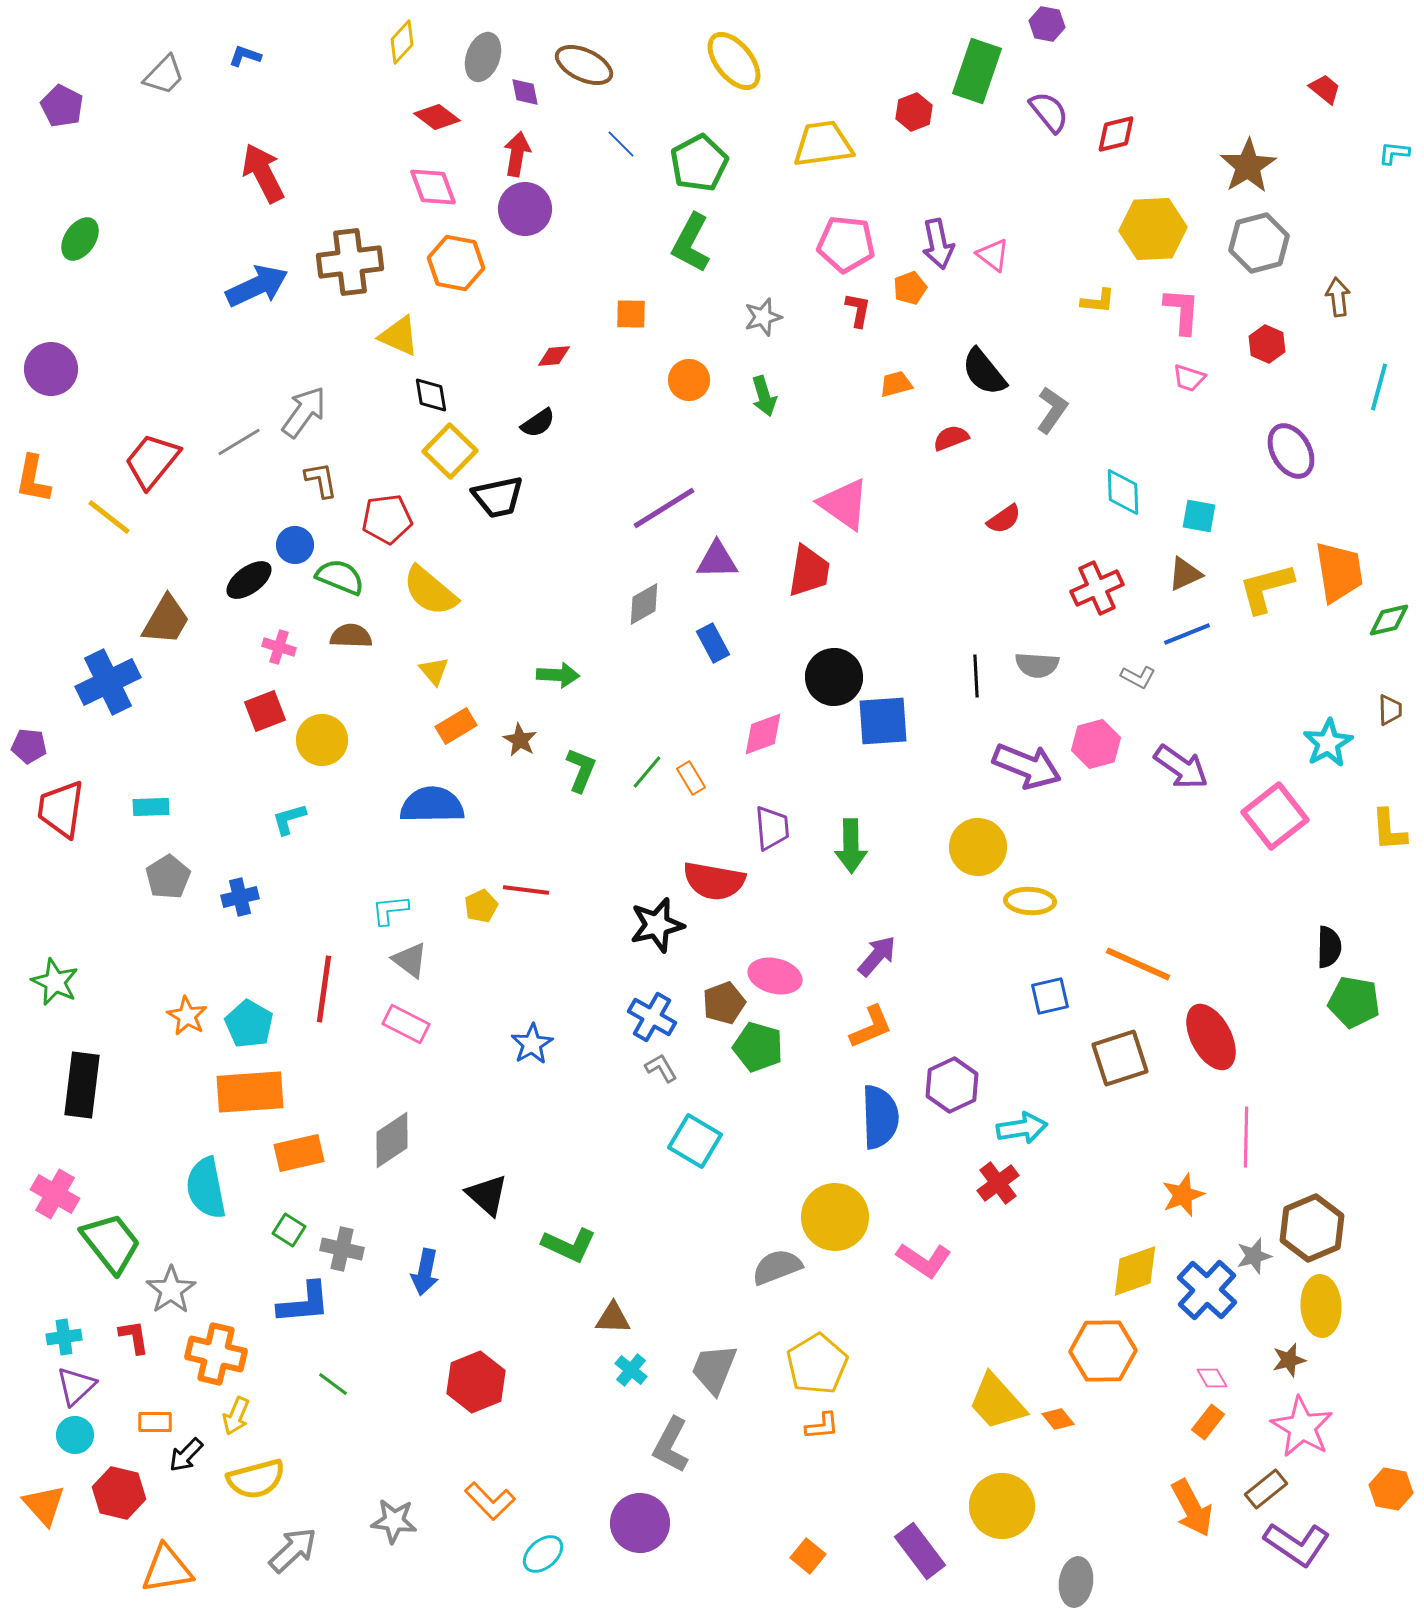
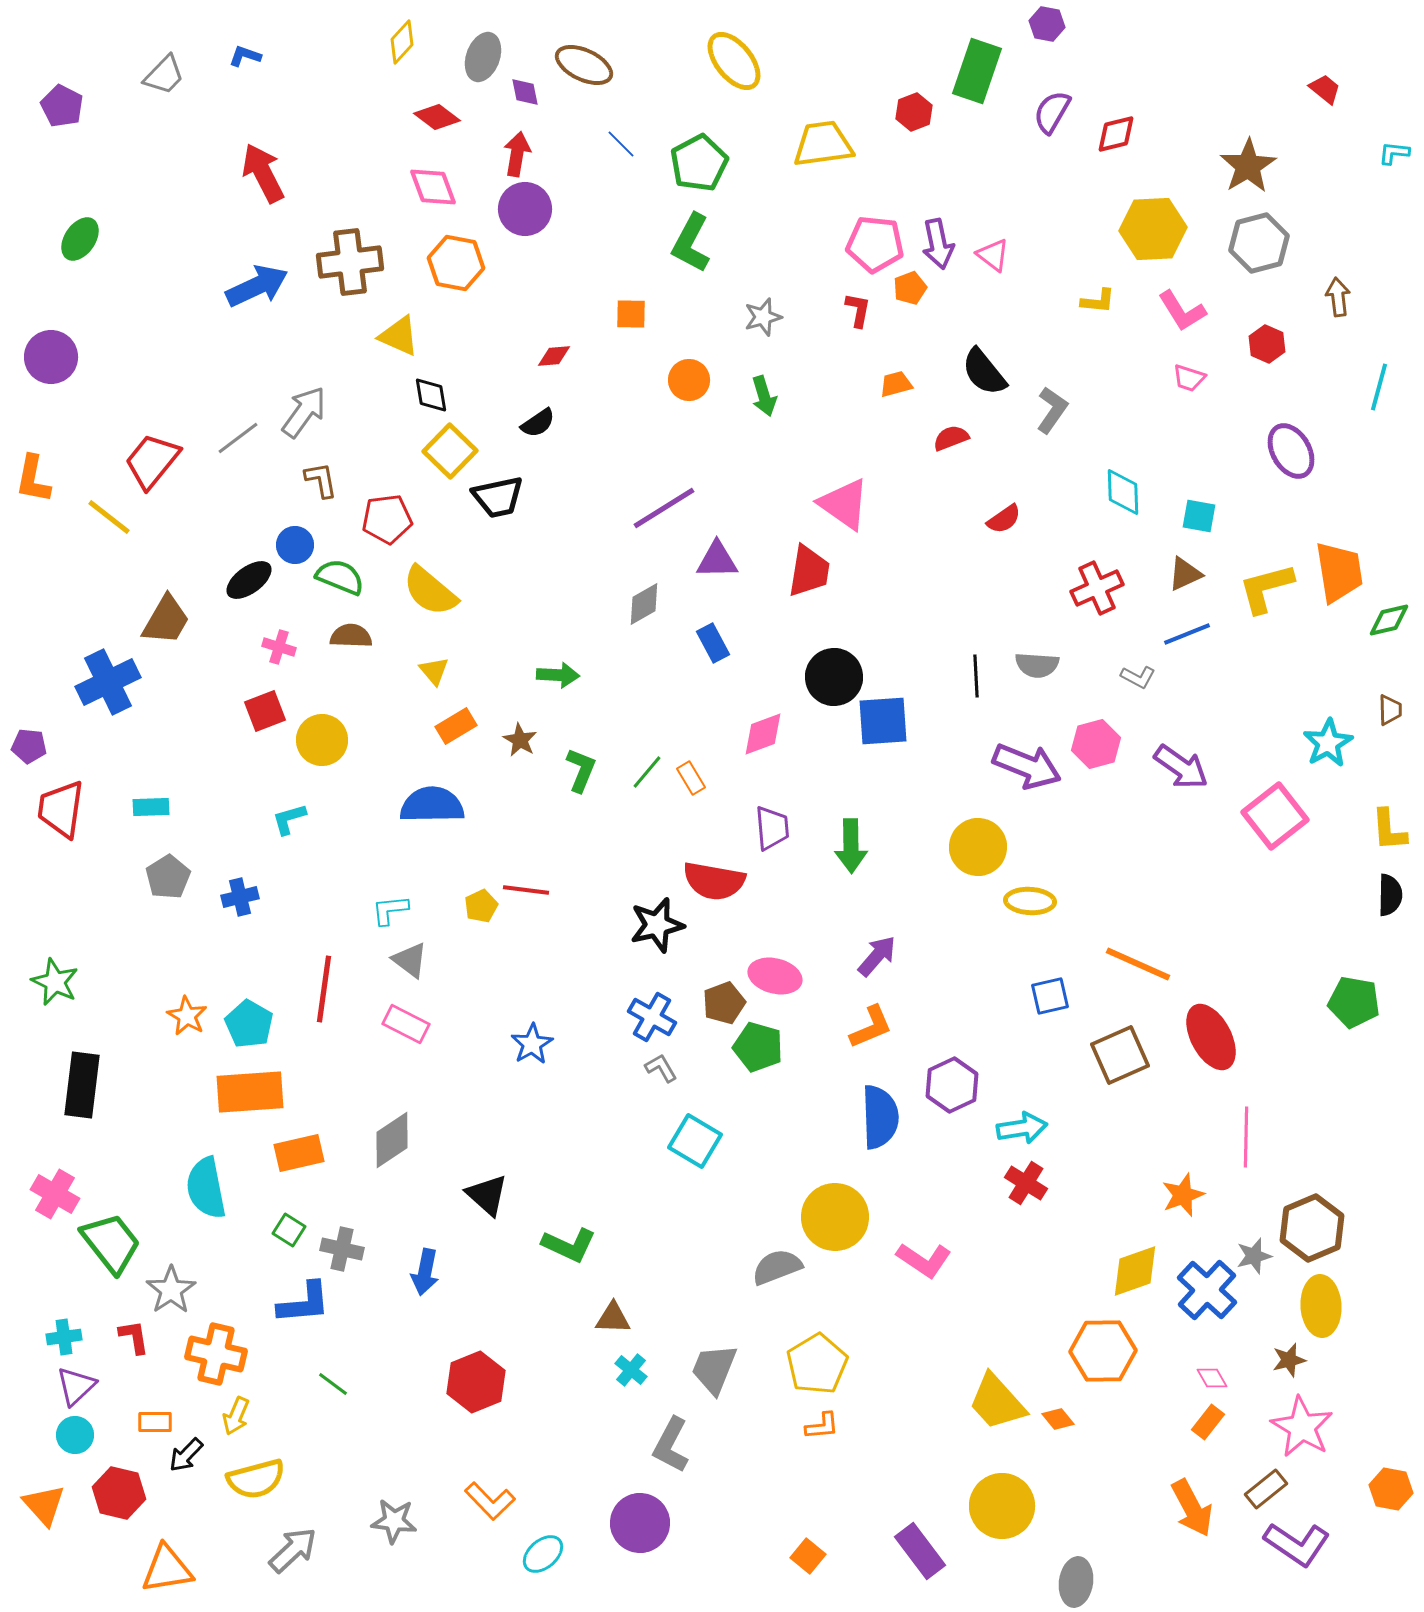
purple semicircle at (1049, 112): moved 3 px right; rotated 111 degrees counterclockwise
pink pentagon at (846, 244): moved 29 px right
pink L-shape at (1182, 311): rotated 144 degrees clockwise
purple circle at (51, 369): moved 12 px up
gray line at (239, 442): moved 1 px left, 4 px up; rotated 6 degrees counterclockwise
black semicircle at (1329, 947): moved 61 px right, 52 px up
brown square at (1120, 1058): moved 3 px up; rotated 6 degrees counterclockwise
red cross at (998, 1183): moved 28 px right; rotated 21 degrees counterclockwise
